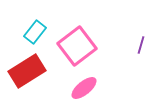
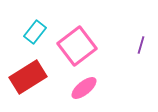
red rectangle: moved 1 px right, 6 px down
